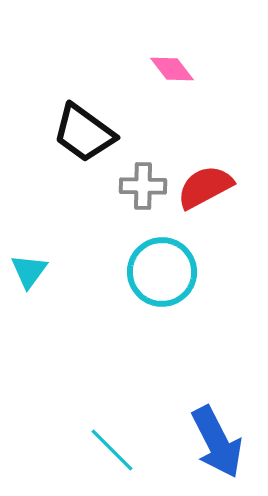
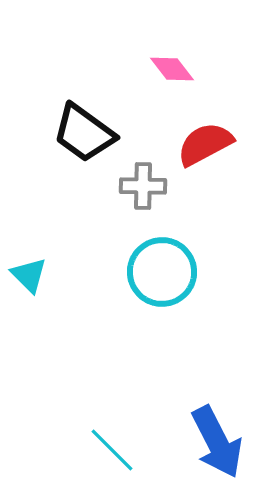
red semicircle: moved 43 px up
cyan triangle: moved 4 px down; rotated 21 degrees counterclockwise
